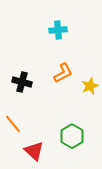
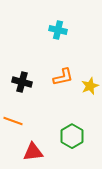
cyan cross: rotated 18 degrees clockwise
orange L-shape: moved 4 px down; rotated 15 degrees clockwise
orange line: moved 3 px up; rotated 30 degrees counterclockwise
red triangle: moved 1 px left, 1 px down; rotated 50 degrees counterclockwise
